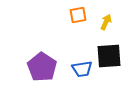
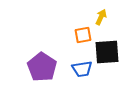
orange square: moved 5 px right, 20 px down
yellow arrow: moved 5 px left, 5 px up
black square: moved 2 px left, 4 px up
